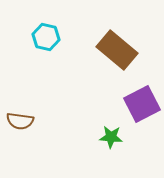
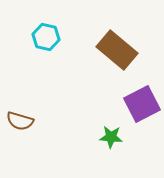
brown semicircle: rotated 8 degrees clockwise
